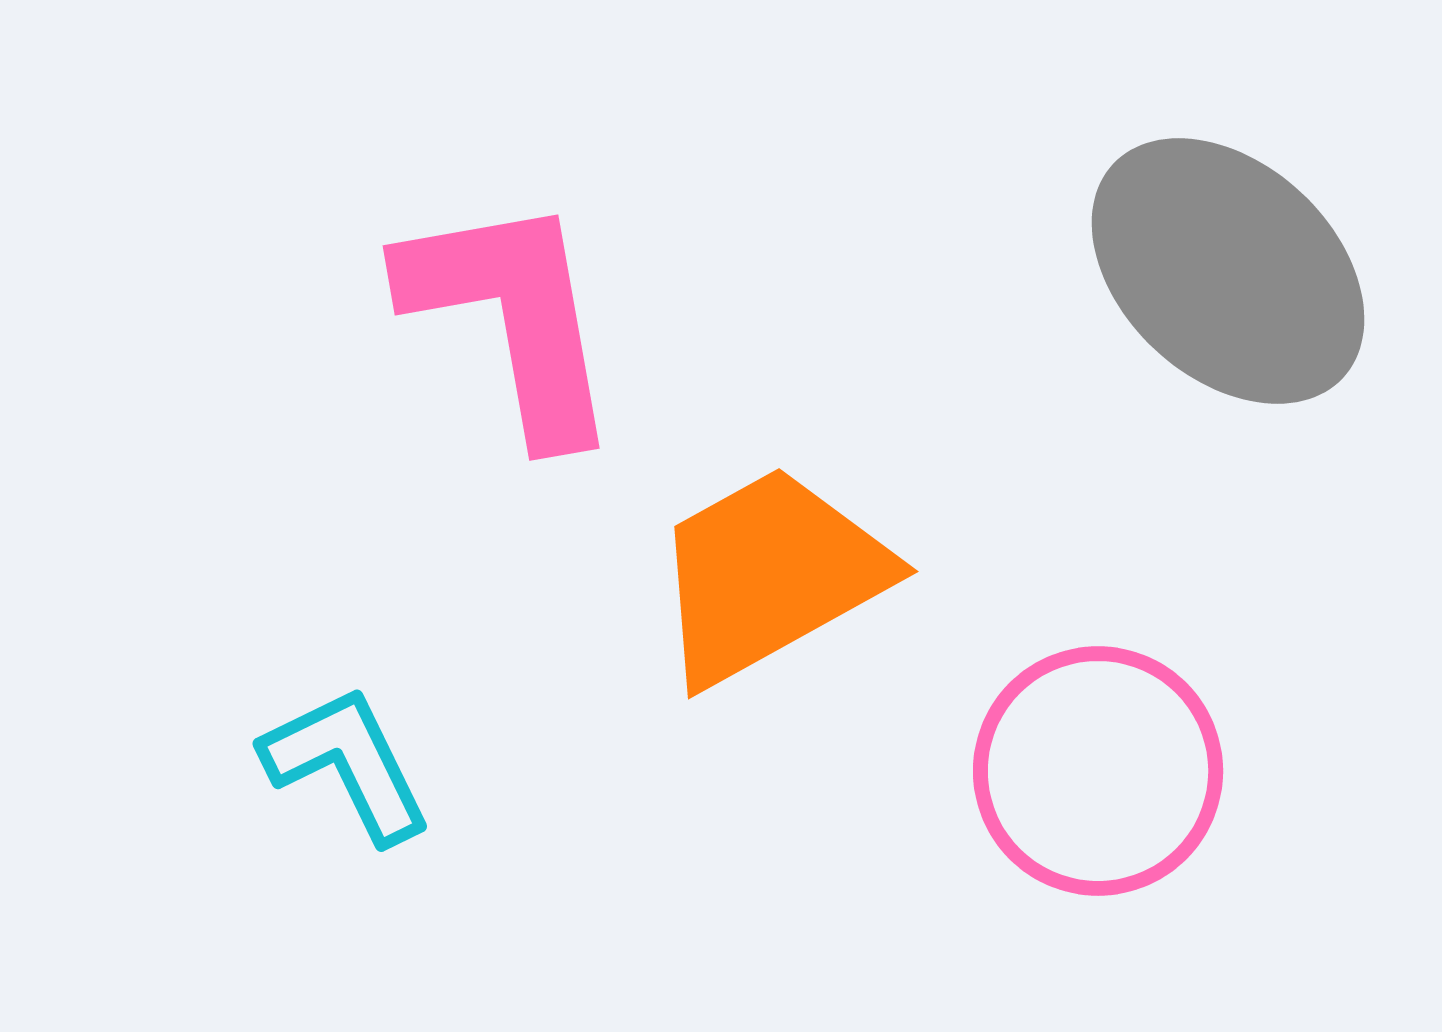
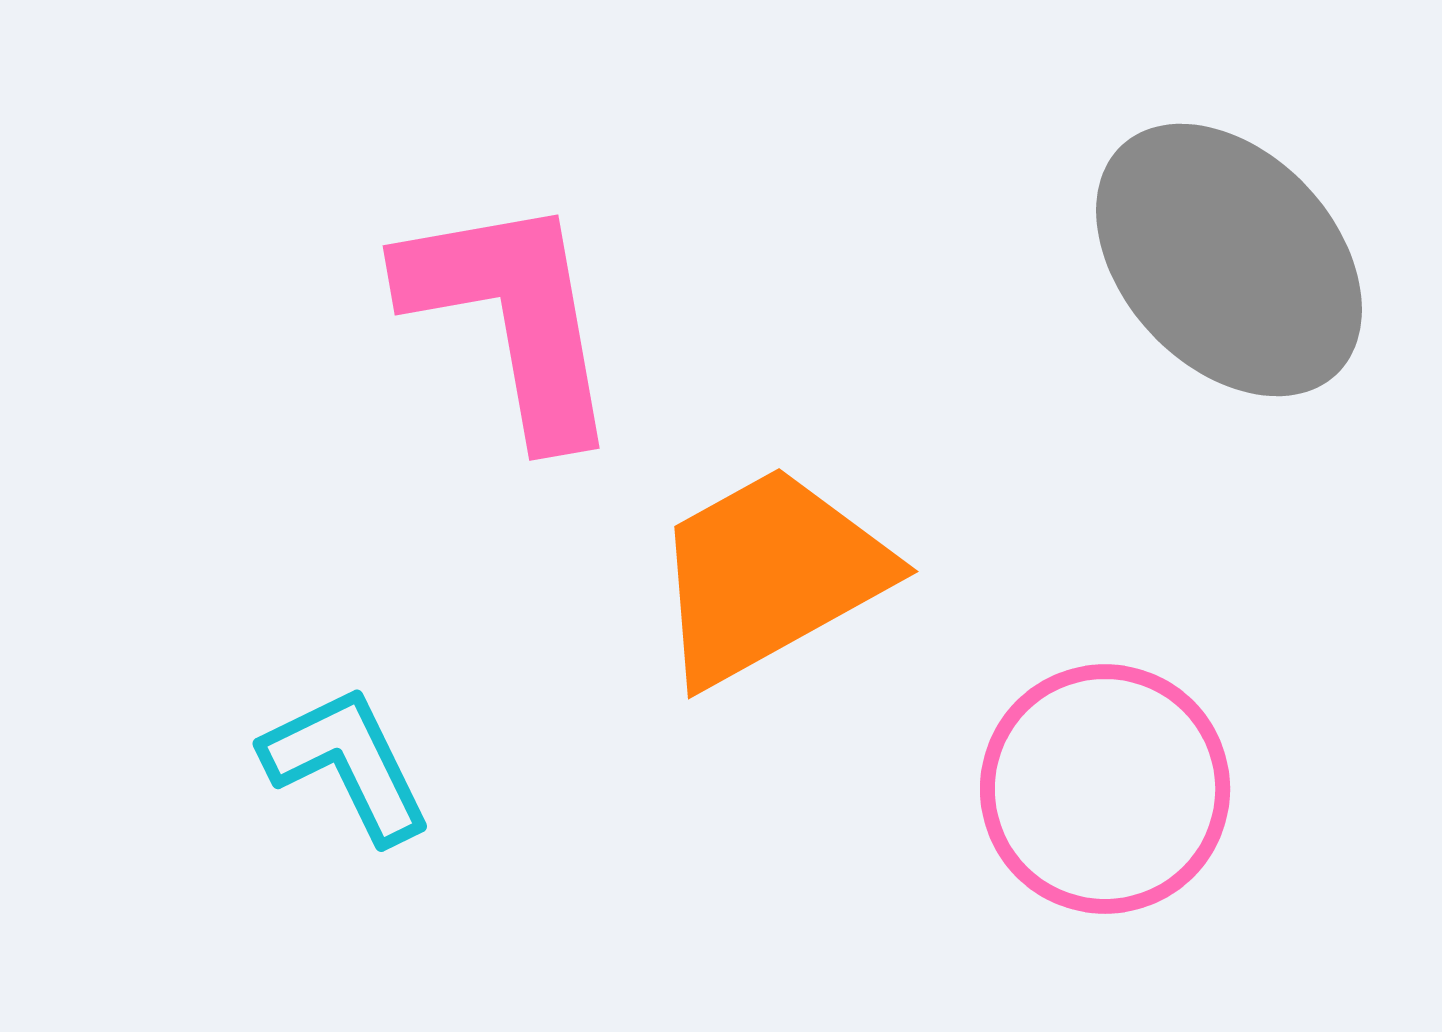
gray ellipse: moved 1 px right, 11 px up; rotated 4 degrees clockwise
pink circle: moved 7 px right, 18 px down
